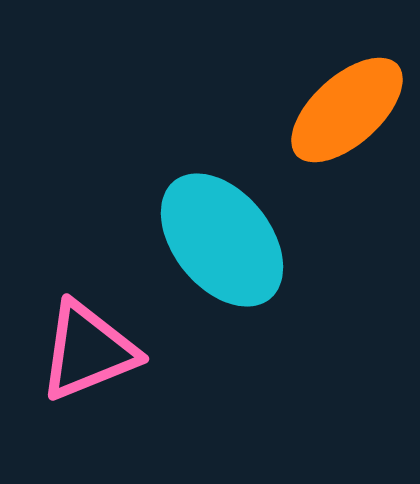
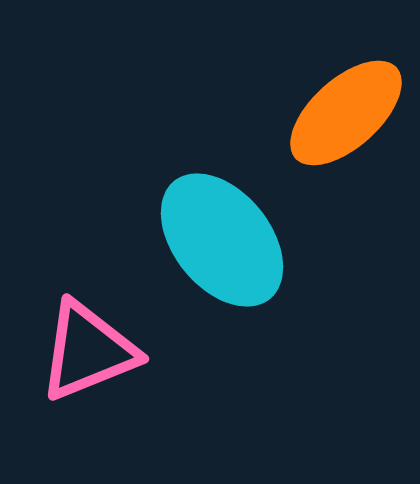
orange ellipse: moved 1 px left, 3 px down
